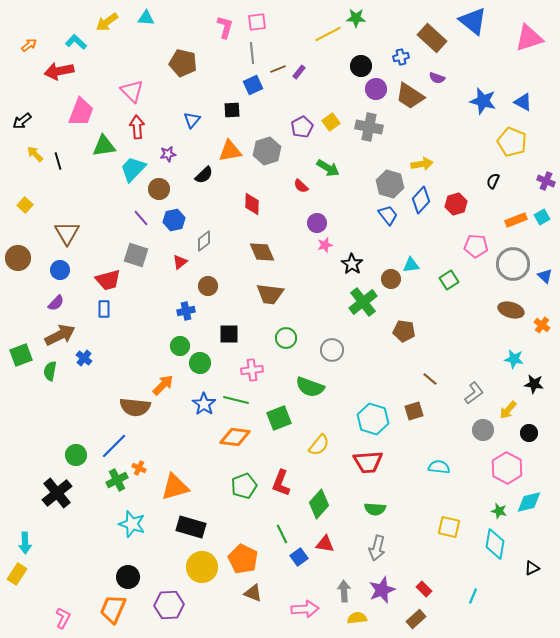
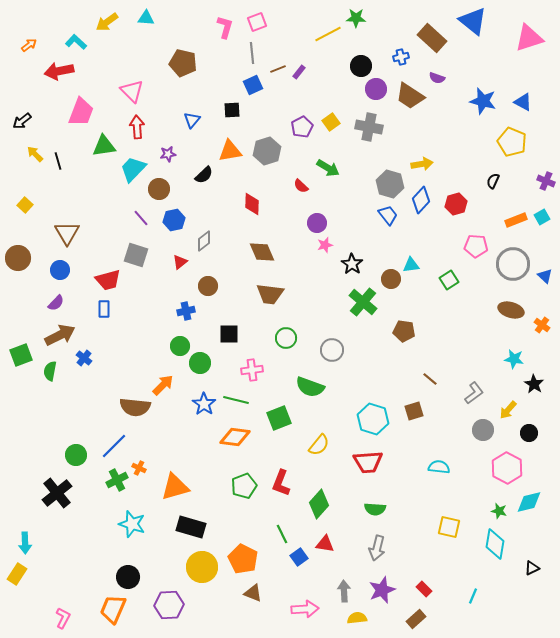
pink square at (257, 22): rotated 12 degrees counterclockwise
green cross at (363, 302): rotated 12 degrees counterclockwise
black star at (534, 384): rotated 24 degrees clockwise
